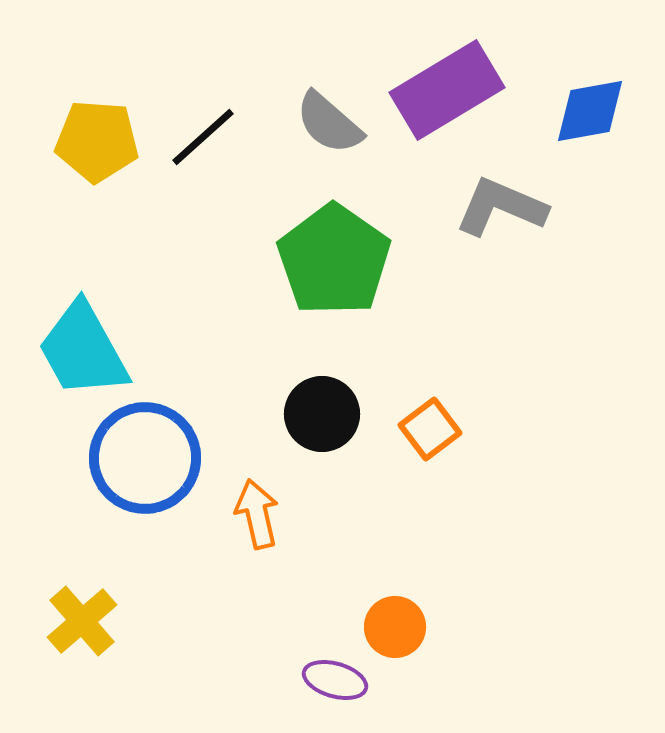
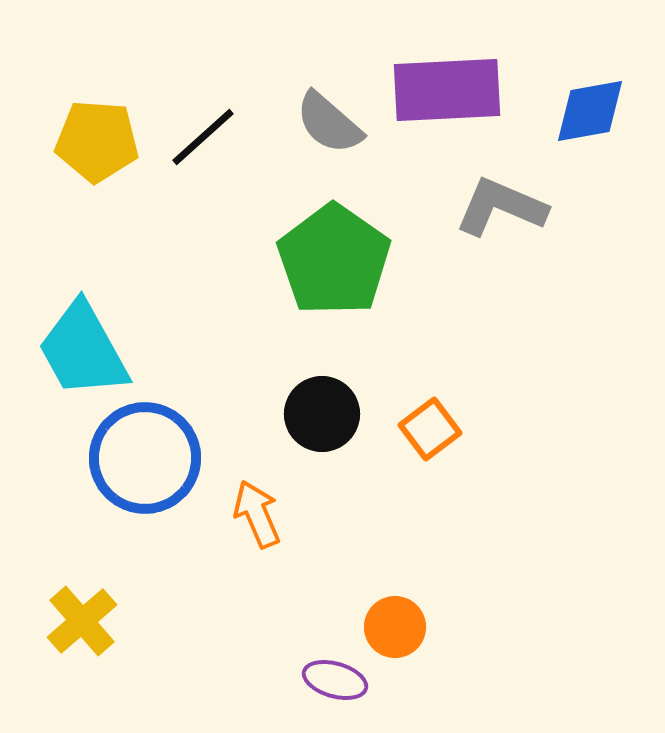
purple rectangle: rotated 28 degrees clockwise
orange arrow: rotated 10 degrees counterclockwise
